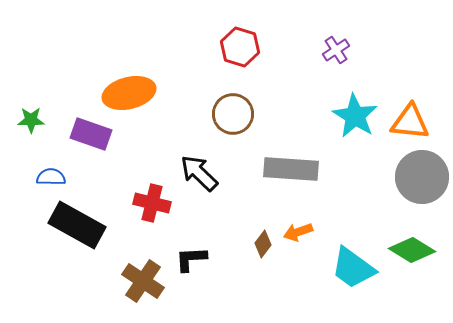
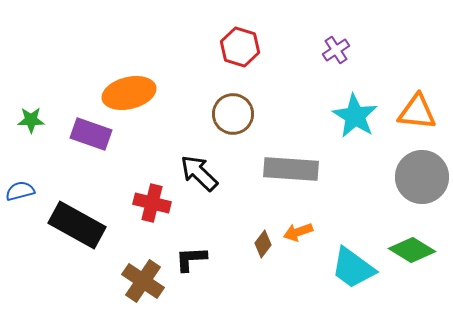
orange triangle: moved 7 px right, 10 px up
blue semicircle: moved 31 px left, 14 px down; rotated 16 degrees counterclockwise
